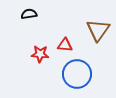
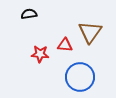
brown triangle: moved 8 px left, 2 px down
blue circle: moved 3 px right, 3 px down
